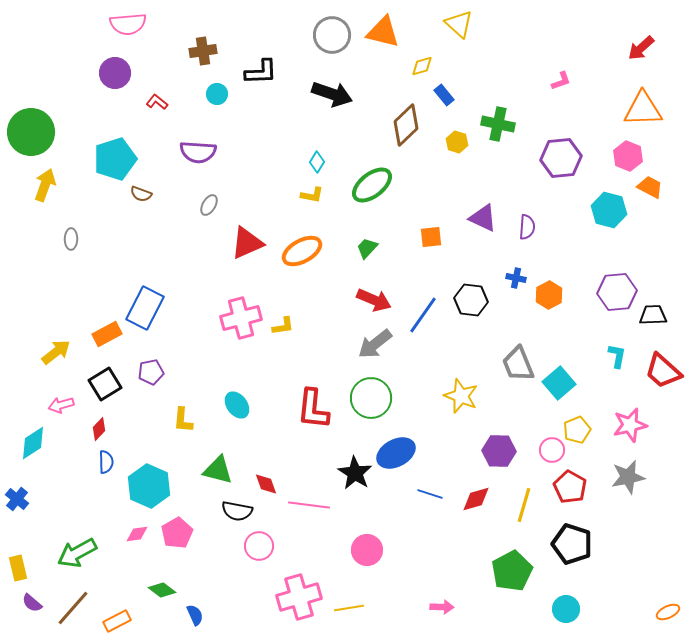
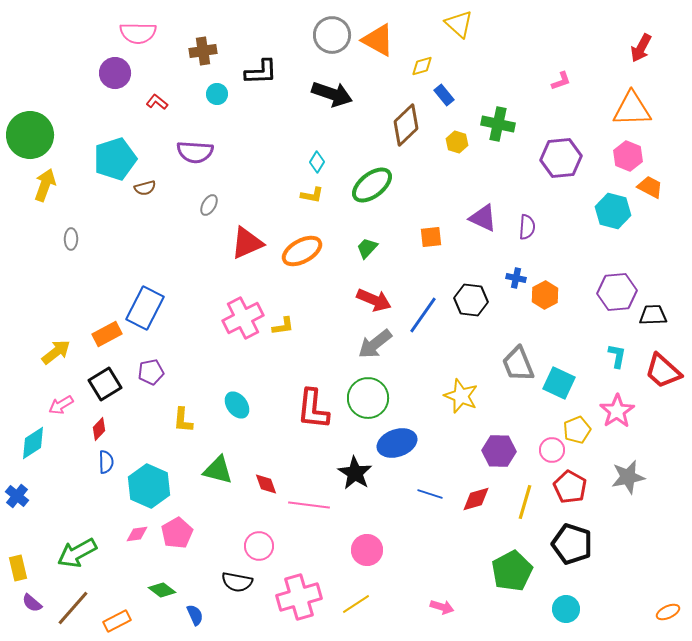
pink semicircle at (128, 24): moved 10 px right, 9 px down; rotated 6 degrees clockwise
orange triangle at (383, 32): moved 5 px left, 8 px down; rotated 15 degrees clockwise
red arrow at (641, 48): rotated 20 degrees counterclockwise
orange triangle at (643, 109): moved 11 px left
green circle at (31, 132): moved 1 px left, 3 px down
purple semicircle at (198, 152): moved 3 px left
brown semicircle at (141, 194): moved 4 px right, 6 px up; rotated 35 degrees counterclockwise
cyan hexagon at (609, 210): moved 4 px right, 1 px down
orange hexagon at (549, 295): moved 4 px left
pink cross at (241, 318): moved 2 px right; rotated 12 degrees counterclockwise
cyan square at (559, 383): rotated 24 degrees counterclockwise
green circle at (371, 398): moved 3 px left
pink arrow at (61, 405): rotated 15 degrees counterclockwise
pink star at (630, 425): moved 13 px left, 14 px up; rotated 20 degrees counterclockwise
blue ellipse at (396, 453): moved 1 px right, 10 px up; rotated 9 degrees clockwise
blue cross at (17, 499): moved 3 px up
yellow line at (524, 505): moved 1 px right, 3 px up
black semicircle at (237, 511): moved 71 px down
pink arrow at (442, 607): rotated 15 degrees clockwise
yellow line at (349, 608): moved 7 px right, 4 px up; rotated 24 degrees counterclockwise
